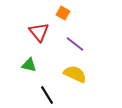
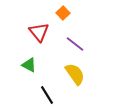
orange square: rotated 16 degrees clockwise
green triangle: rotated 14 degrees clockwise
yellow semicircle: rotated 30 degrees clockwise
